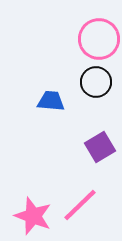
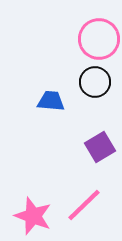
black circle: moved 1 px left
pink line: moved 4 px right
